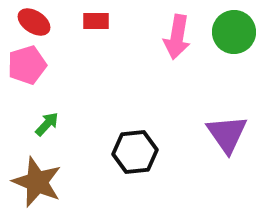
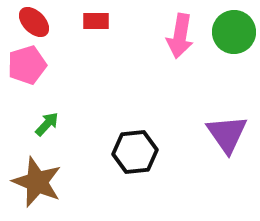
red ellipse: rotated 12 degrees clockwise
pink arrow: moved 3 px right, 1 px up
